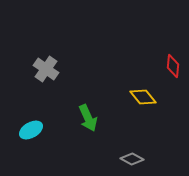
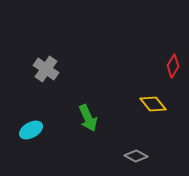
red diamond: rotated 25 degrees clockwise
yellow diamond: moved 10 px right, 7 px down
gray diamond: moved 4 px right, 3 px up
